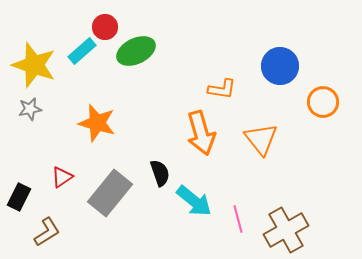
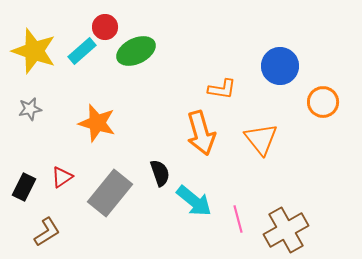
yellow star: moved 14 px up
black rectangle: moved 5 px right, 10 px up
